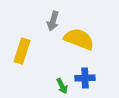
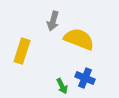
blue cross: rotated 24 degrees clockwise
